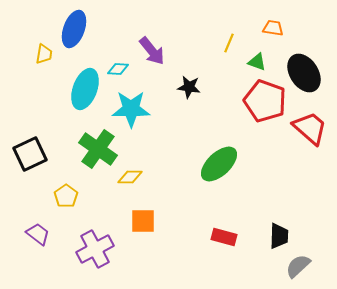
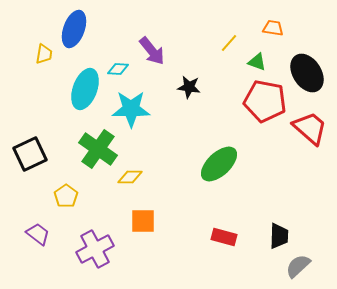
yellow line: rotated 18 degrees clockwise
black ellipse: moved 3 px right
red pentagon: rotated 9 degrees counterclockwise
